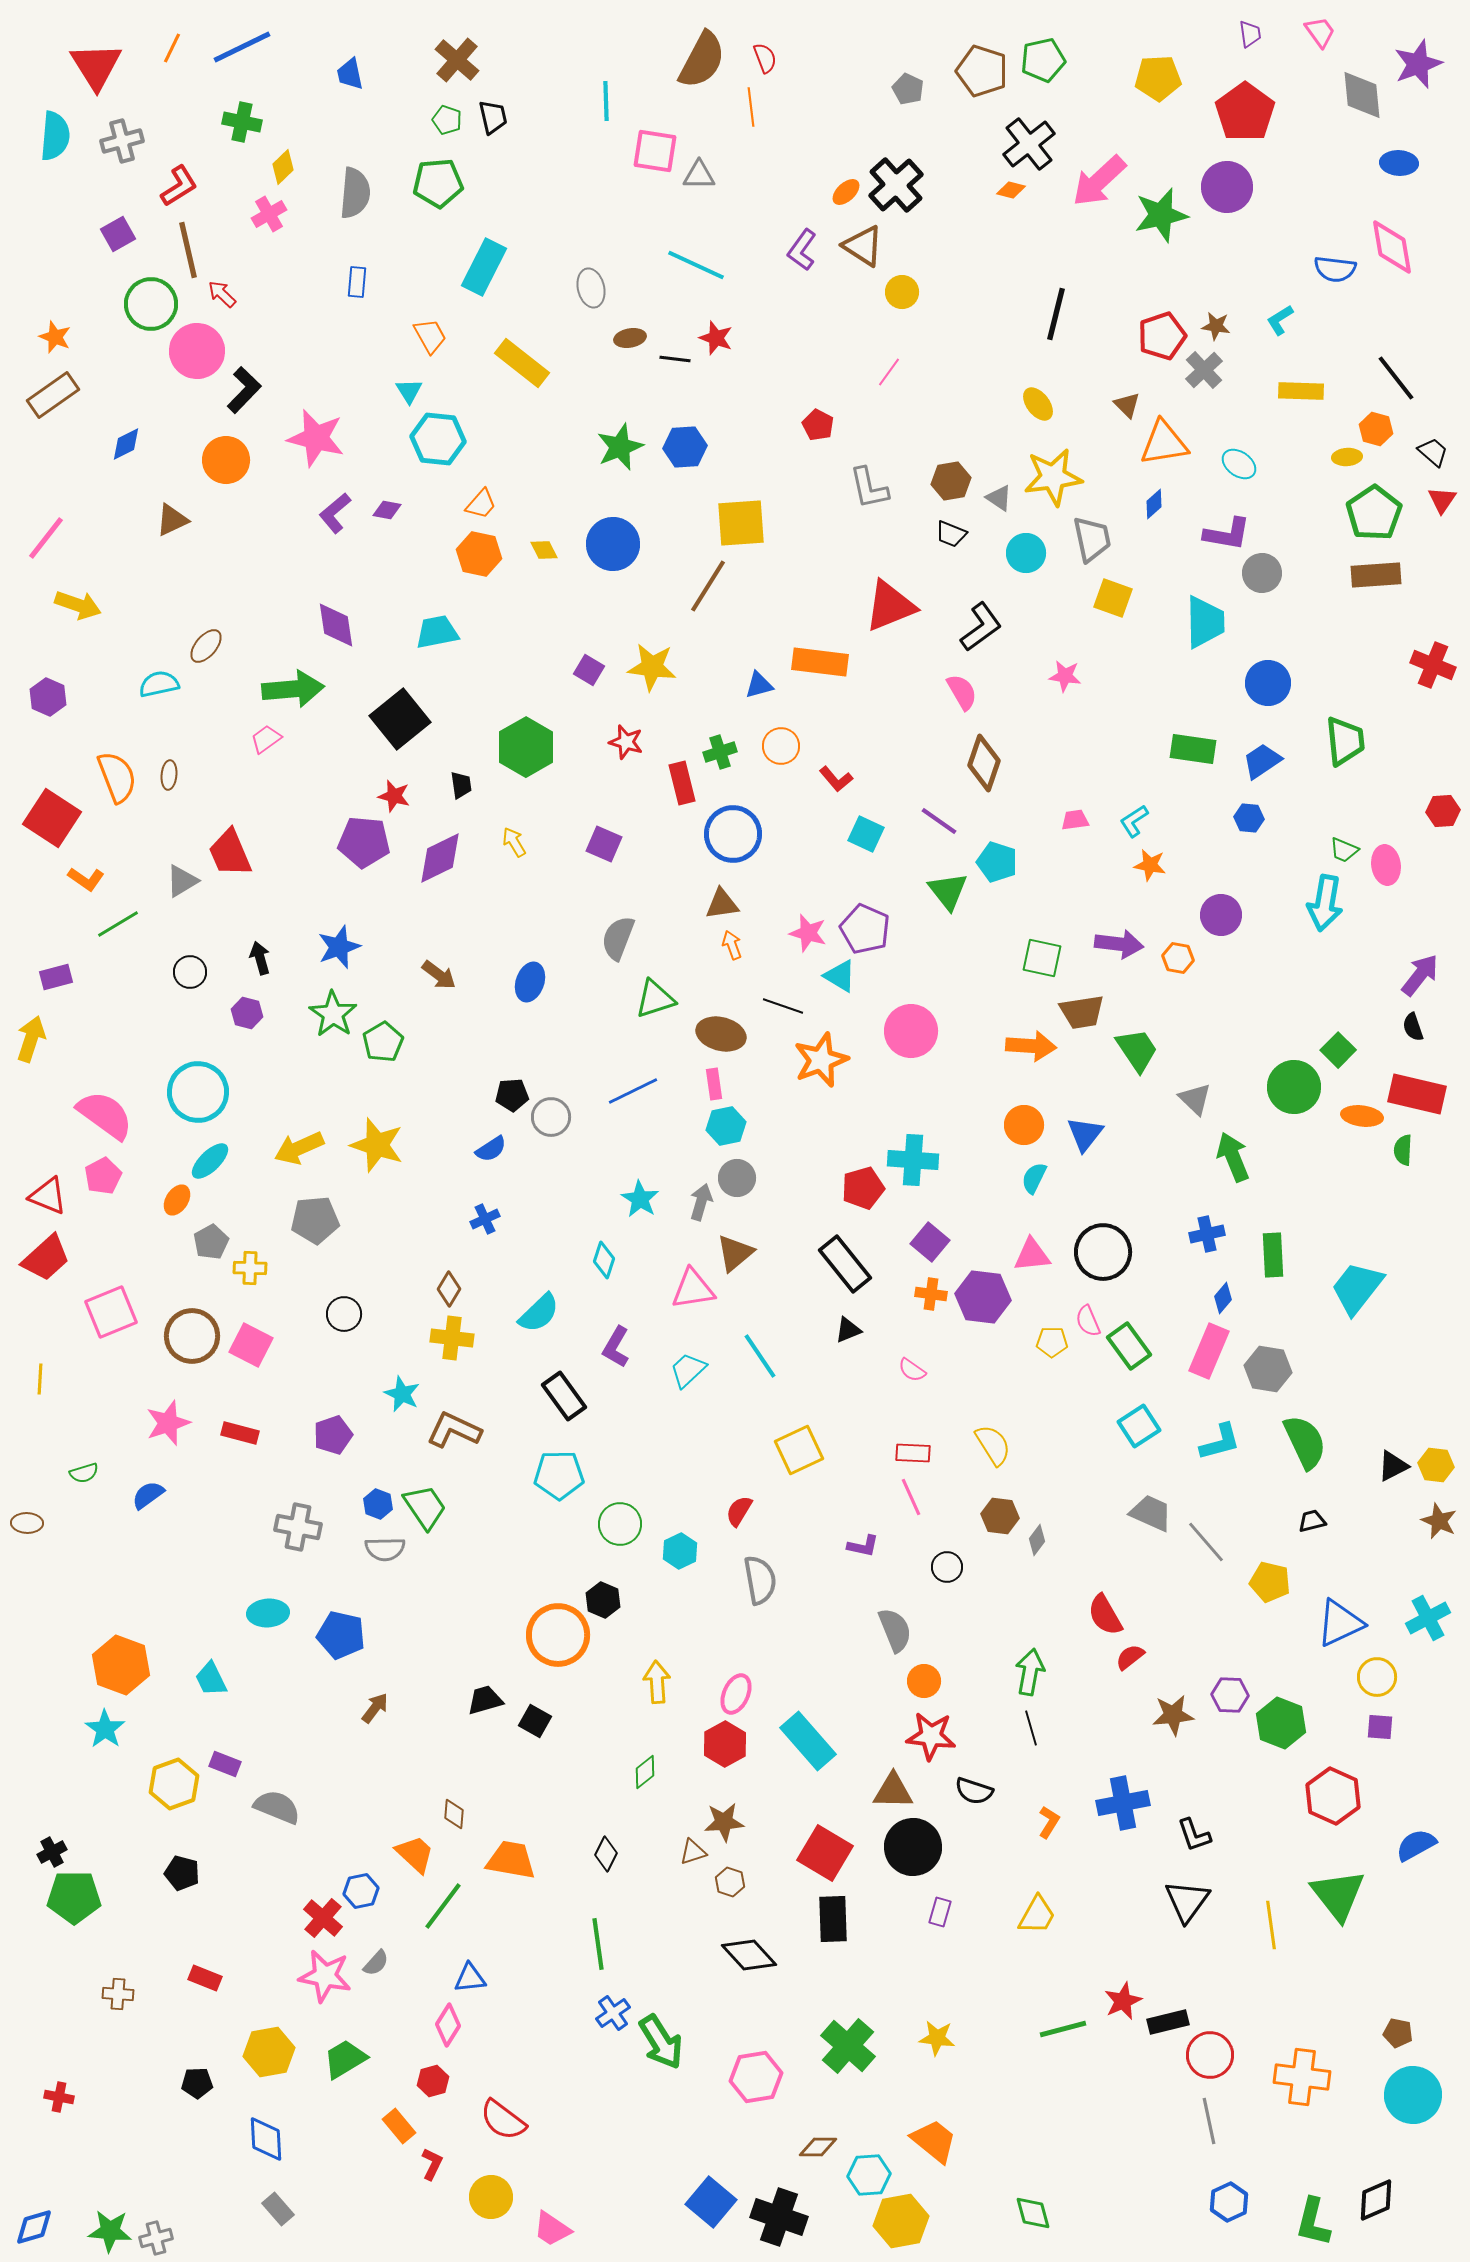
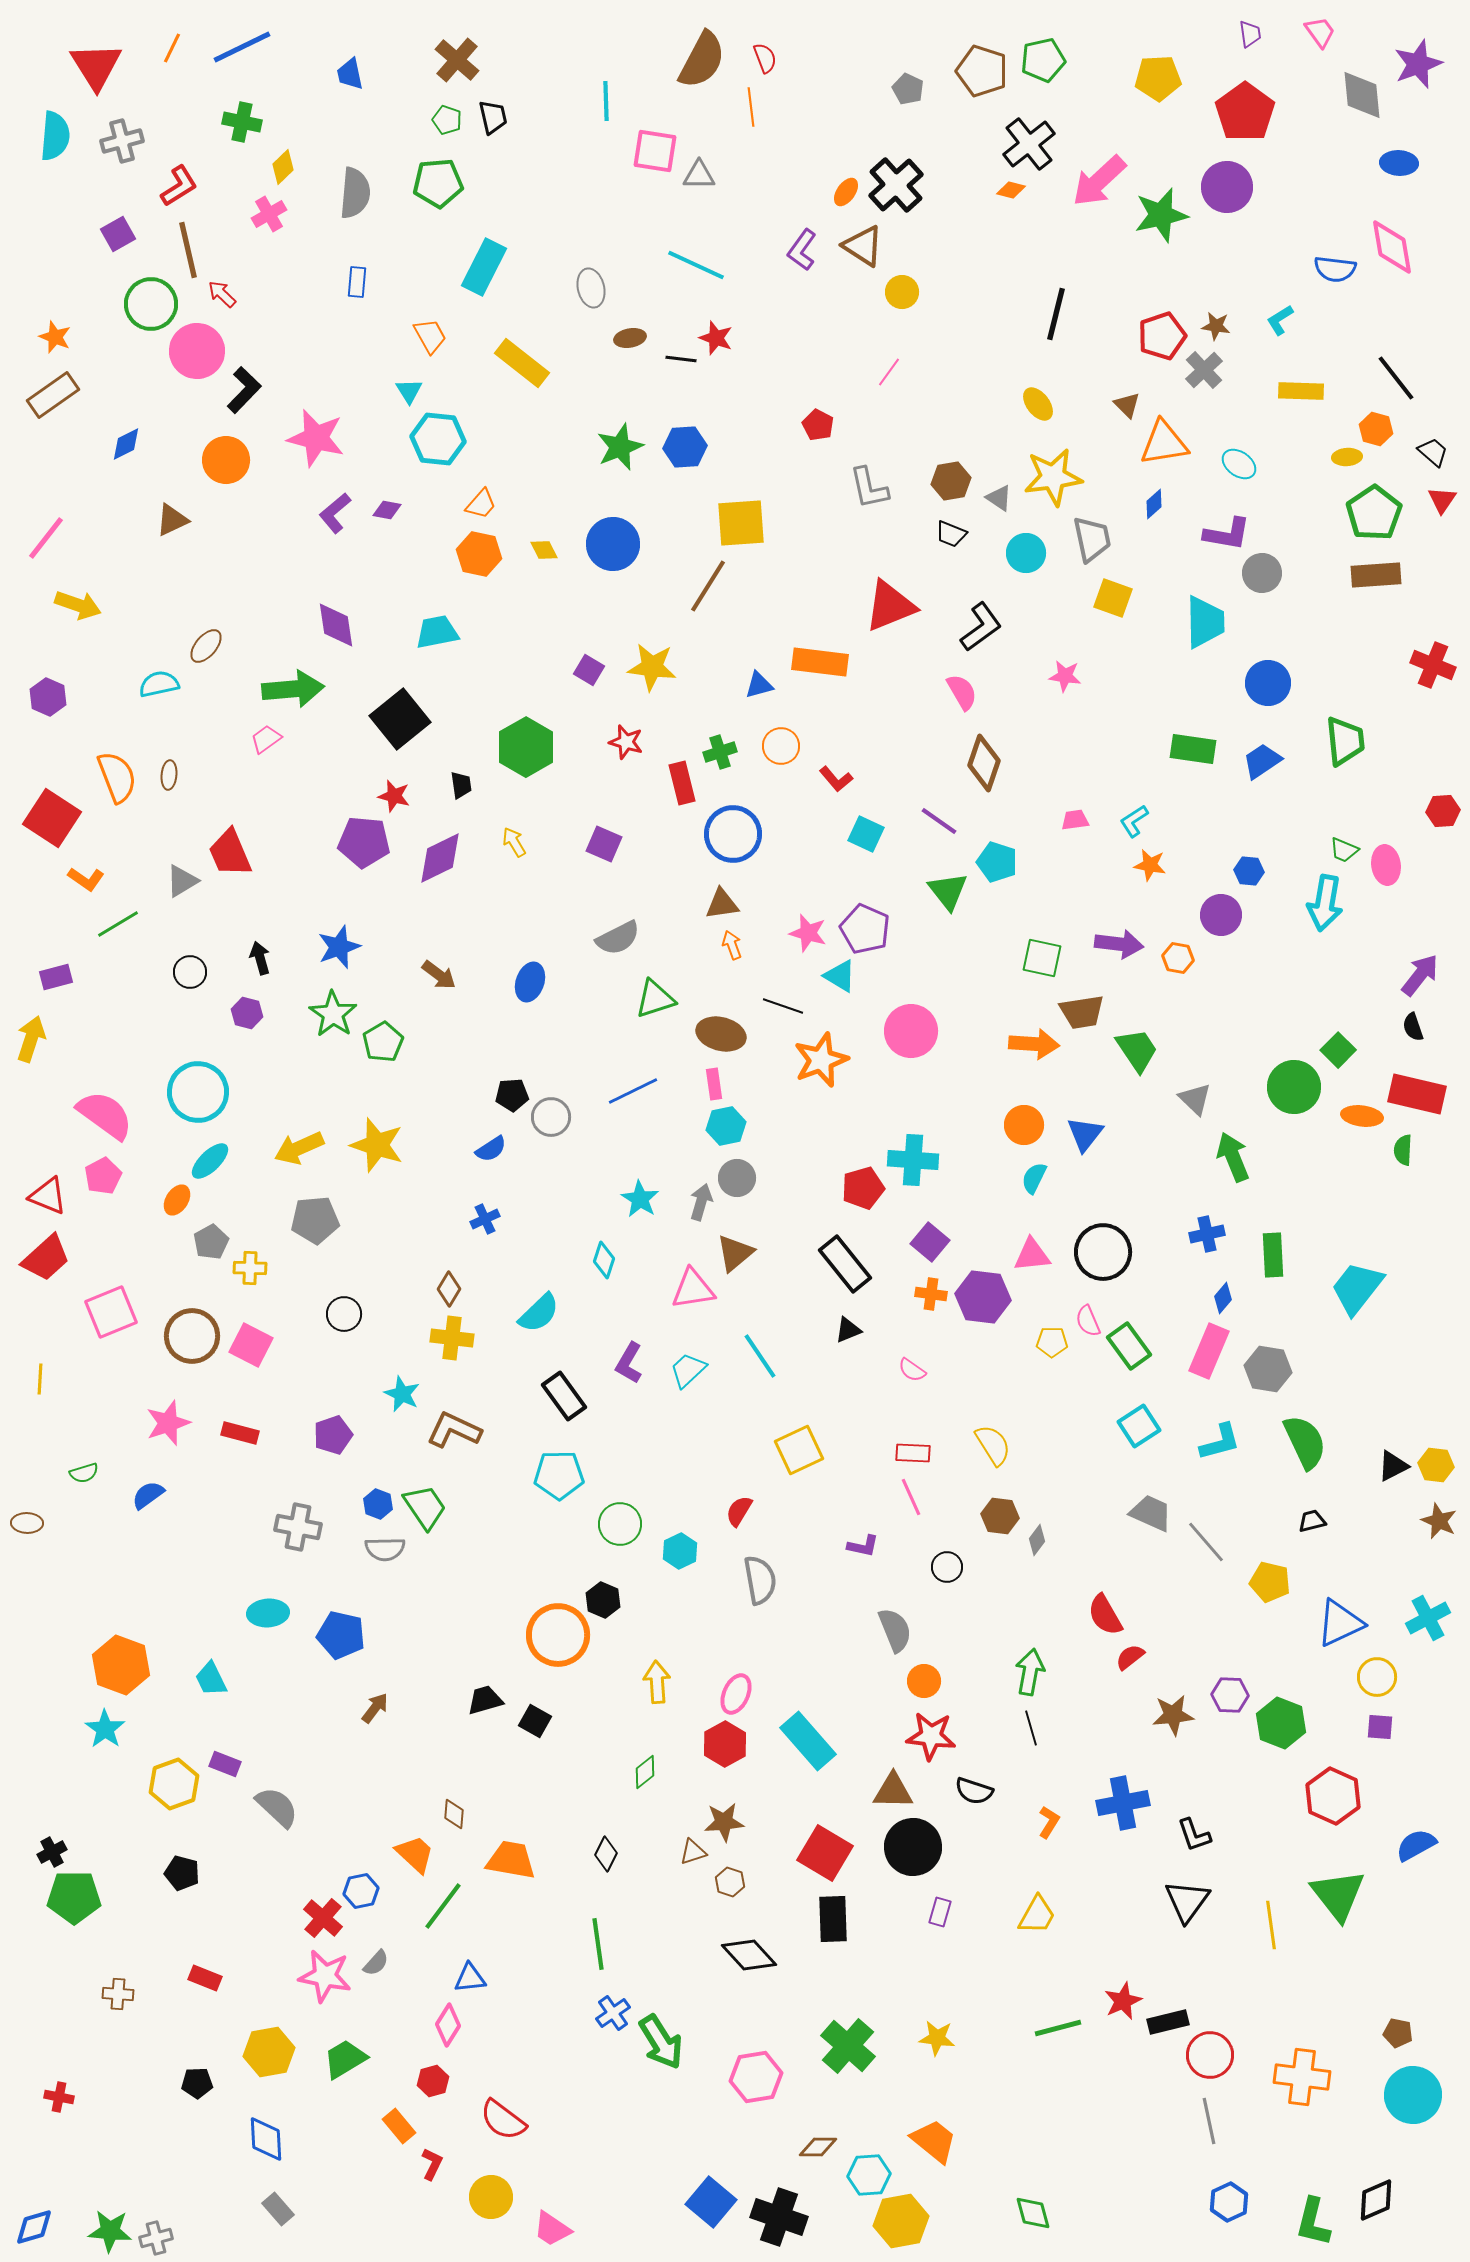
orange ellipse at (846, 192): rotated 12 degrees counterclockwise
black line at (675, 359): moved 6 px right
blue hexagon at (1249, 818): moved 53 px down
gray semicircle at (618, 938): rotated 138 degrees counterclockwise
orange arrow at (1031, 1046): moved 3 px right, 2 px up
purple L-shape at (616, 1347): moved 13 px right, 16 px down
gray semicircle at (277, 1807): rotated 21 degrees clockwise
green line at (1063, 2029): moved 5 px left, 1 px up
